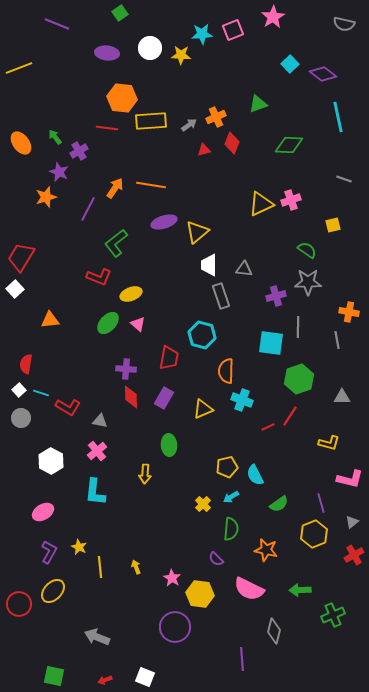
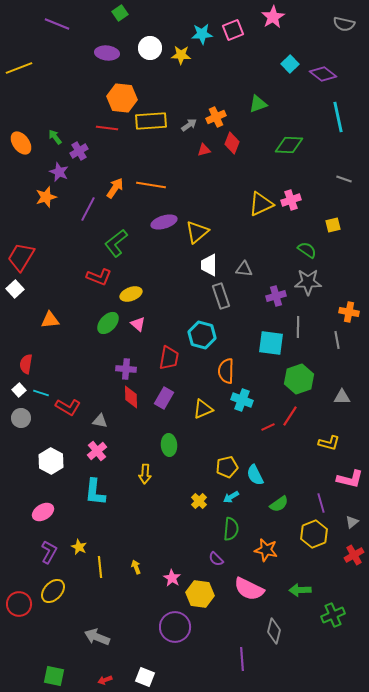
yellow cross at (203, 504): moved 4 px left, 3 px up
